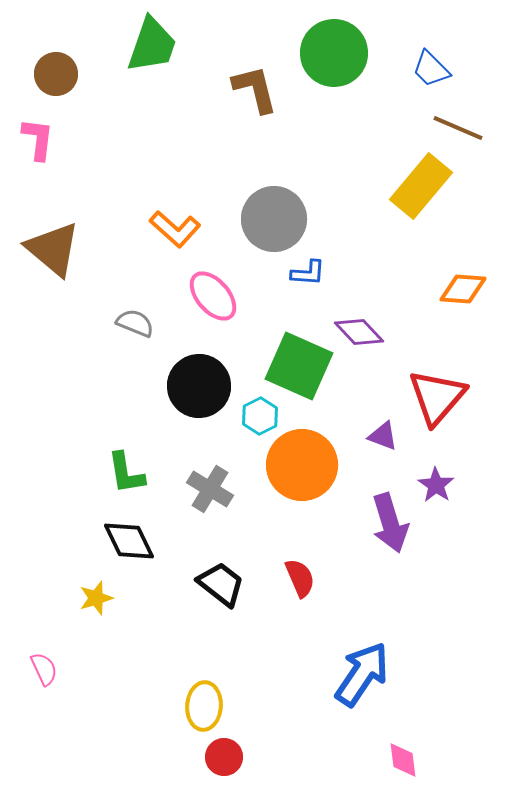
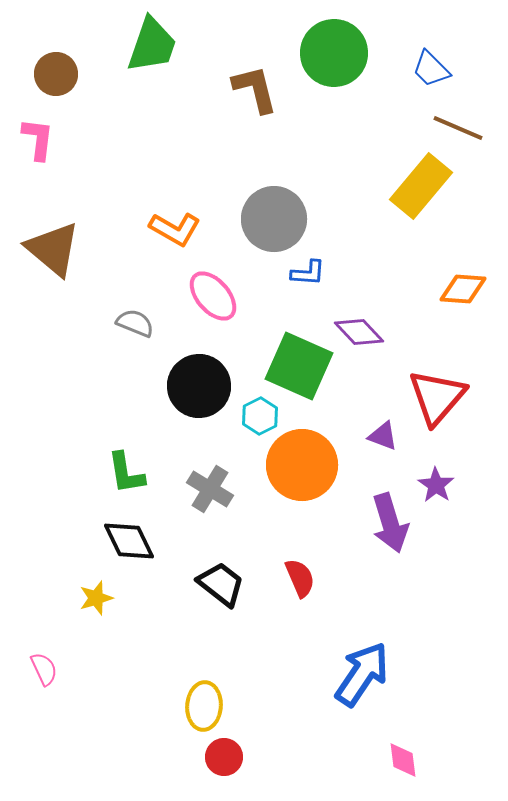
orange L-shape: rotated 12 degrees counterclockwise
